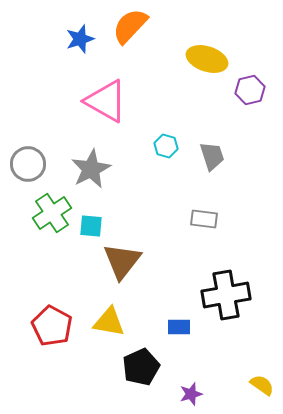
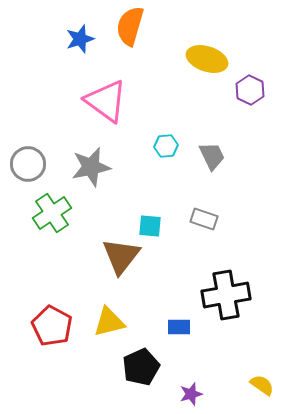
orange semicircle: rotated 27 degrees counterclockwise
purple hexagon: rotated 20 degrees counterclockwise
pink triangle: rotated 6 degrees clockwise
cyan hexagon: rotated 20 degrees counterclockwise
gray trapezoid: rotated 8 degrees counterclockwise
gray star: moved 2 px up; rotated 15 degrees clockwise
gray rectangle: rotated 12 degrees clockwise
cyan square: moved 59 px right
brown triangle: moved 1 px left, 5 px up
yellow triangle: rotated 24 degrees counterclockwise
